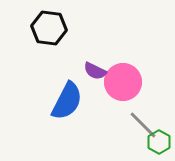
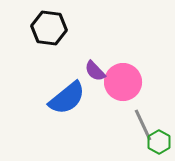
purple semicircle: rotated 20 degrees clockwise
blue semicircle: moved 3 px up; rotated 24 degrees clockwise
gray line: rotated 20 degrees clockwise
